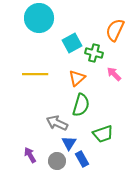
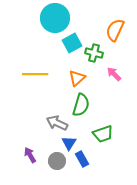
cyan circle: moved 16 px right
